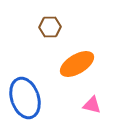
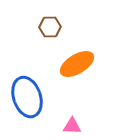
blue ellipse: moved 2 px right, 1 px up
pink triangle: moved 20 px left, 21 px down; rotated 12 degrees counterclockwise
